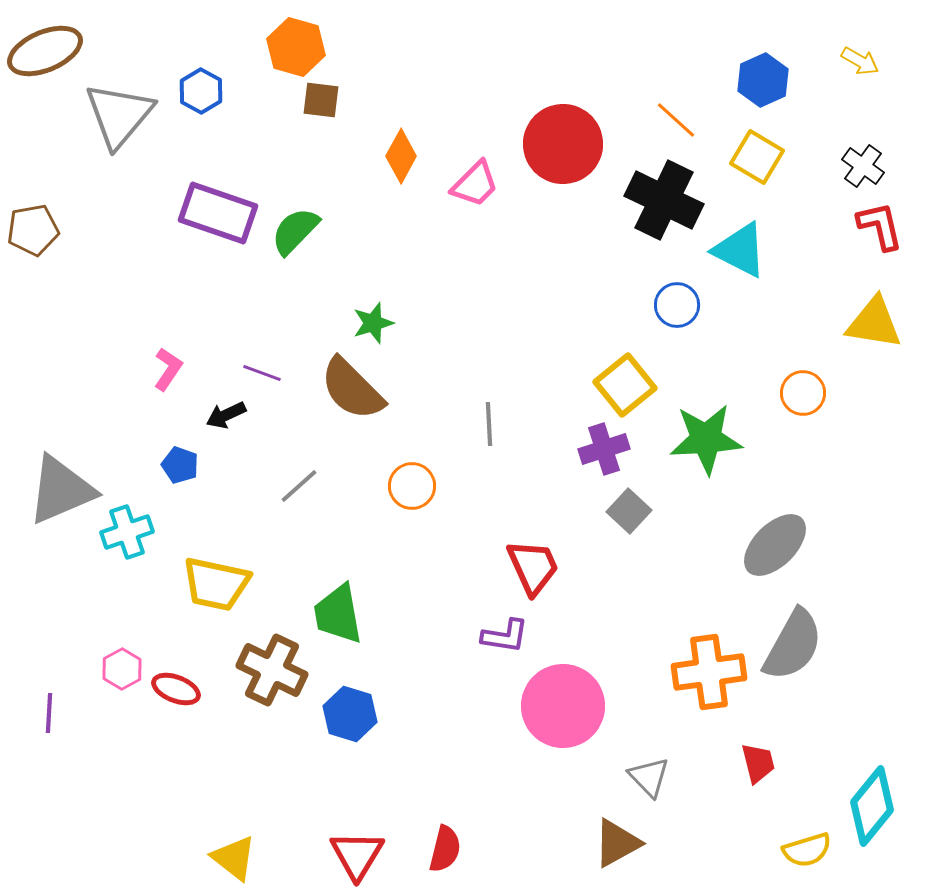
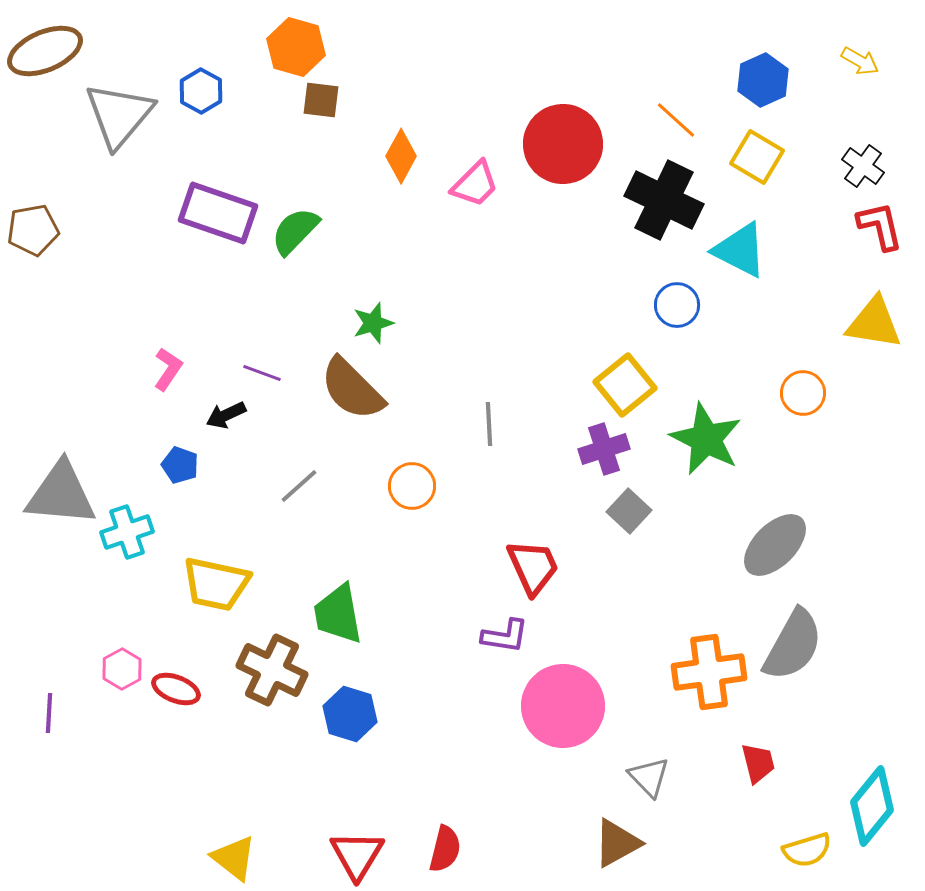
green star at (706, 439): rotated 30 degrees clockwise
gray triangle at (61, 490): moved 4 px down; rotated 28 degrees clockwise
